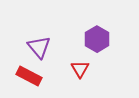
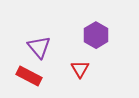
purple hexagon: moved 1 px left, 4 px up
